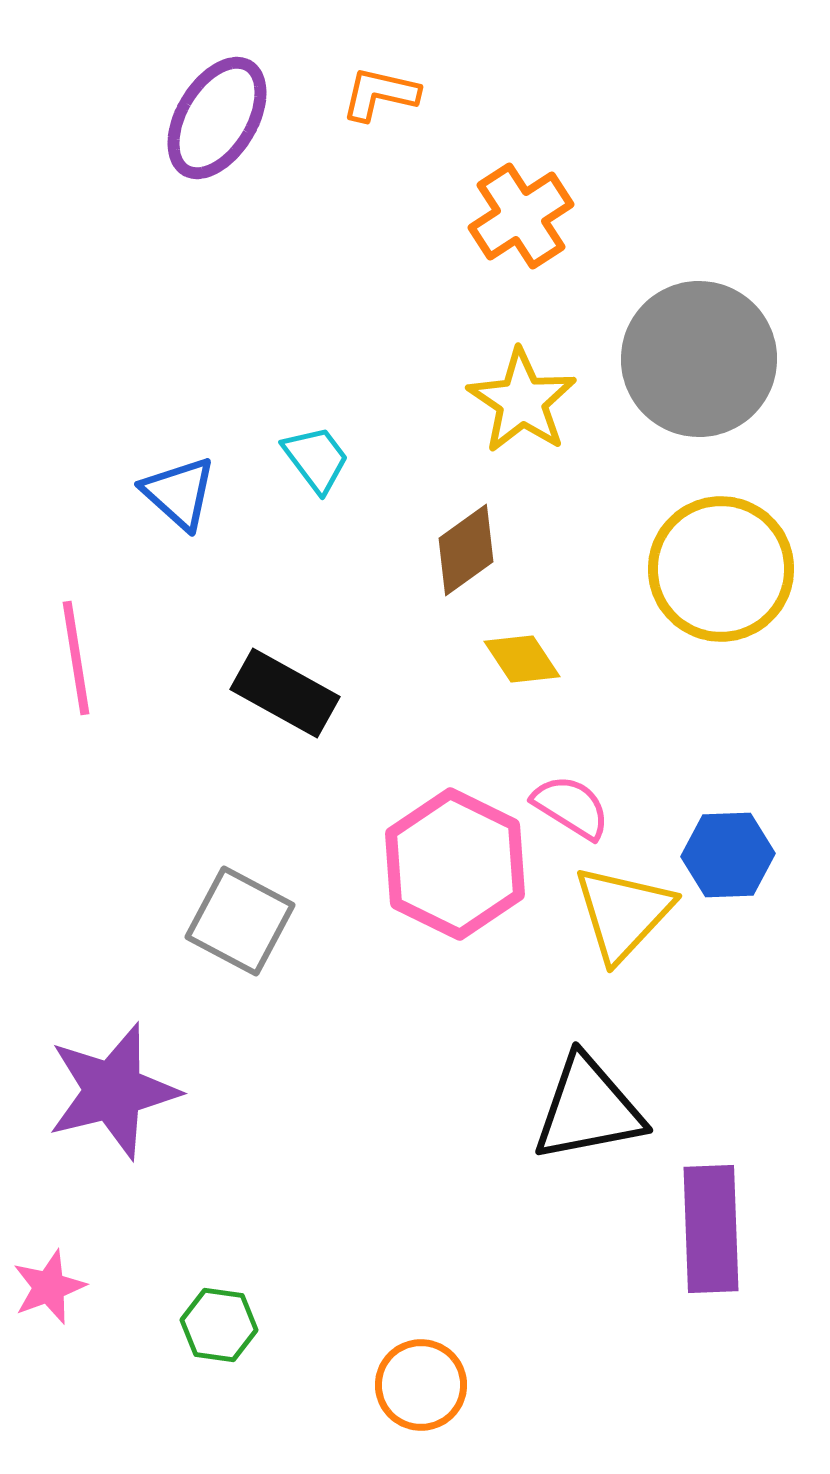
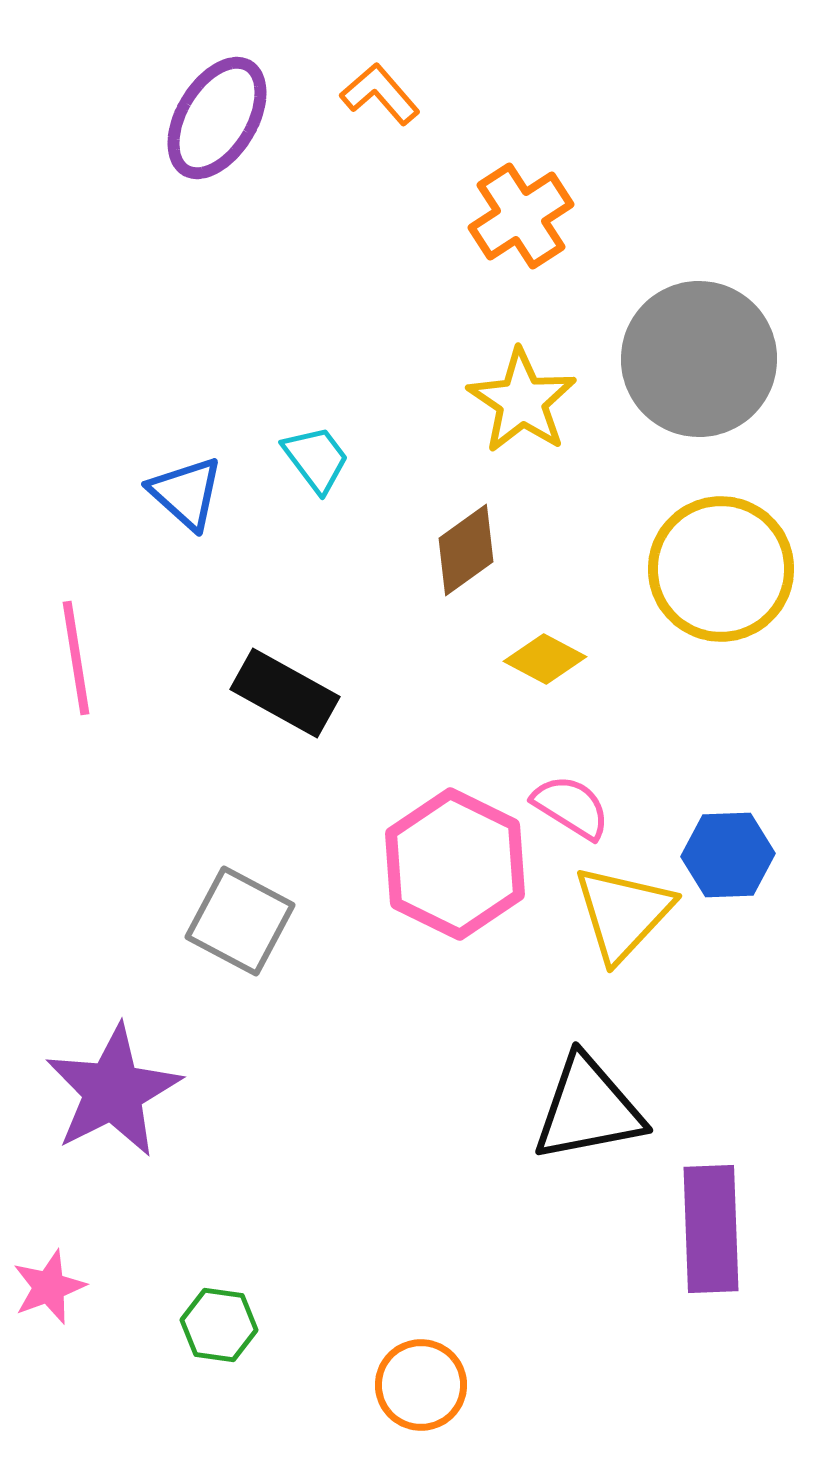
orange L-shape: rotated 36 degrees clockwise
blue triangle: moved 7 px right
yellow diamond: moved 23 px right; rotated 28 degrees counterclockwise
purple star: rotated 13 degrees counterclockwise
